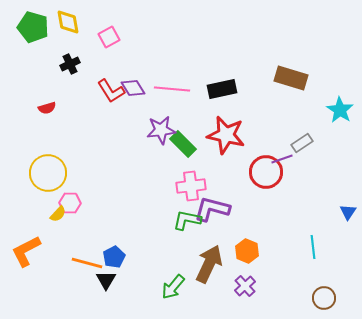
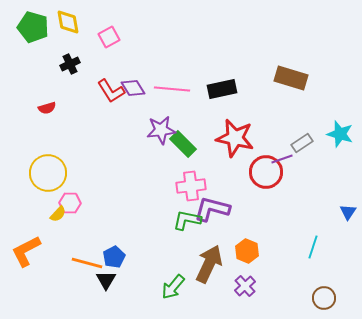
cyan star: moved 24 px down; rotated 16 degrees counterclockwise
red star: moved 9 px right, 3 px down
cyan line: rotated 25 degrees clockwise
